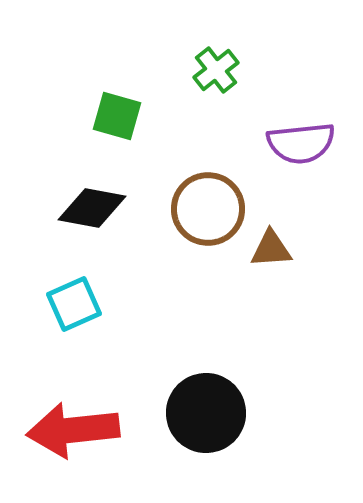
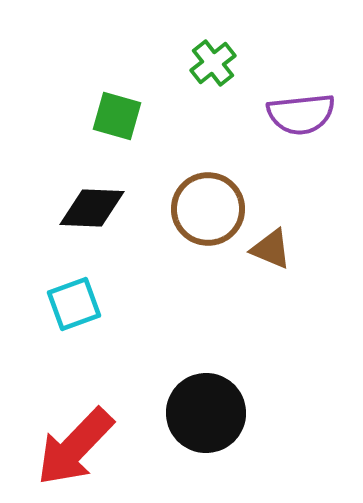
green cross: moved 3 px left, 7 px up
purple semicircle: moved 29 px up
black diamond: rotated 8 degrees counterclockwise
brown triangle: rotated 27 degrees clockwise
cyan square: rotated 4 degrees clockwise
red arrow: moved 2 px right, 17 px down; rotated 40 degrees counterclockwise
